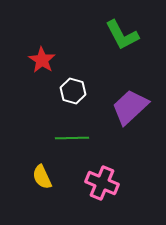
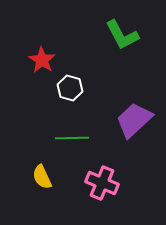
white hexagon: moved 3 px left, 3 px up
purple trapezoid: moved 4 px right, 13 px down
